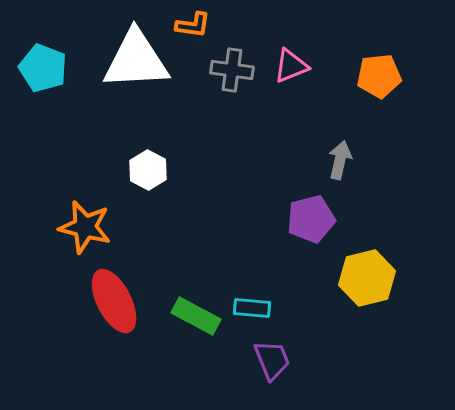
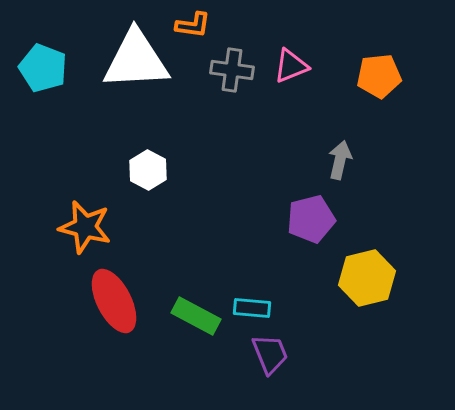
purple trapezoid: moved 2 px left, 6 px up
